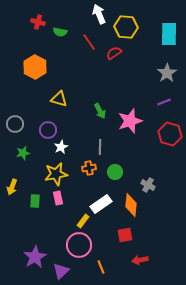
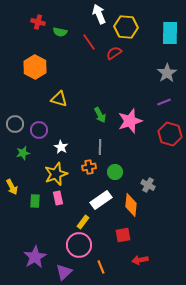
cyan rectangle: moved 1 px right, 1 px up
green arrow: moved 4 px down
purple circle: moved 9 px left
white star: rotated 16 degrees counterclockwise
orange cross: moved 1 px up
yellow star: rotated 10 degrees counterclockwise
yellow arrow: rotated 49 degrees counterclockwise
white rectangle: moved 4 px up
yellow rectangle: moved 1 px down
red square: moved 2 px left
purple triangle: moved 3 px right, 1 px down
